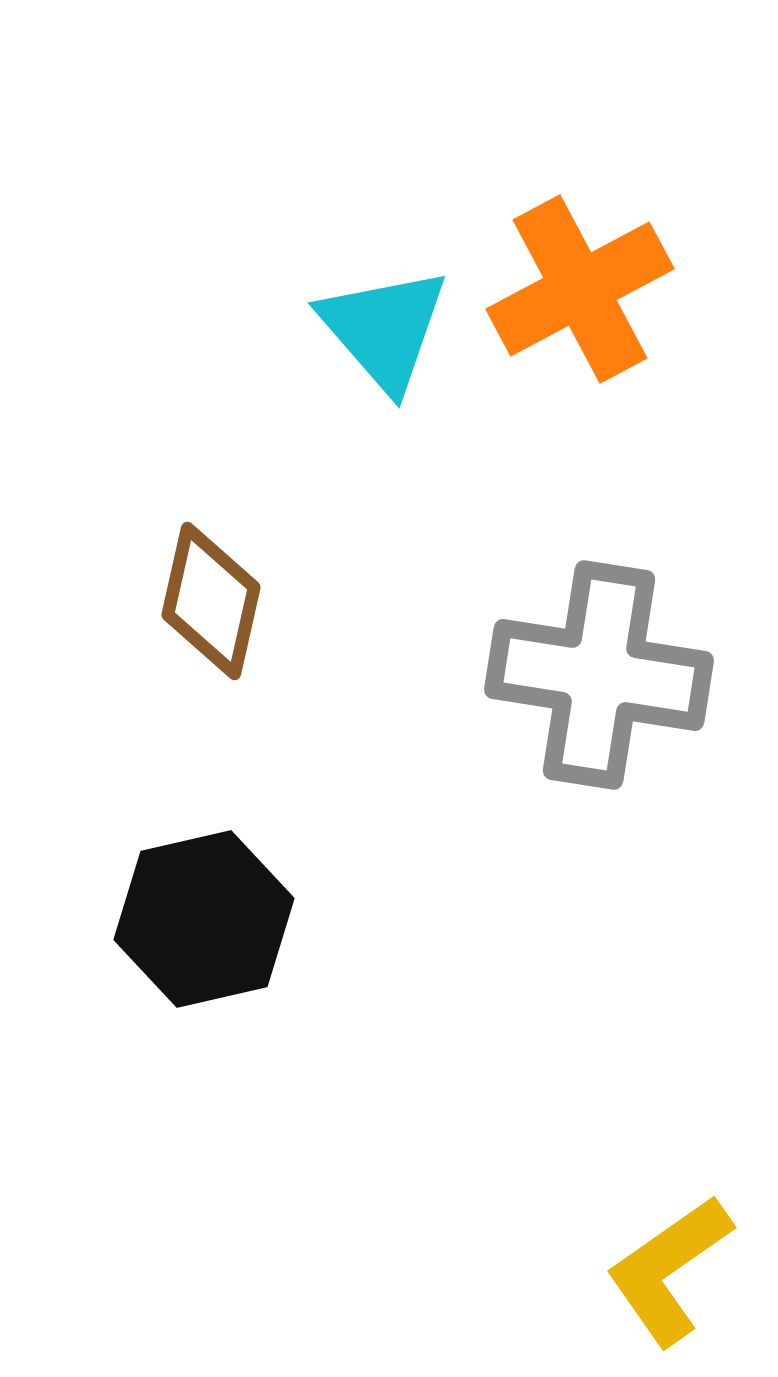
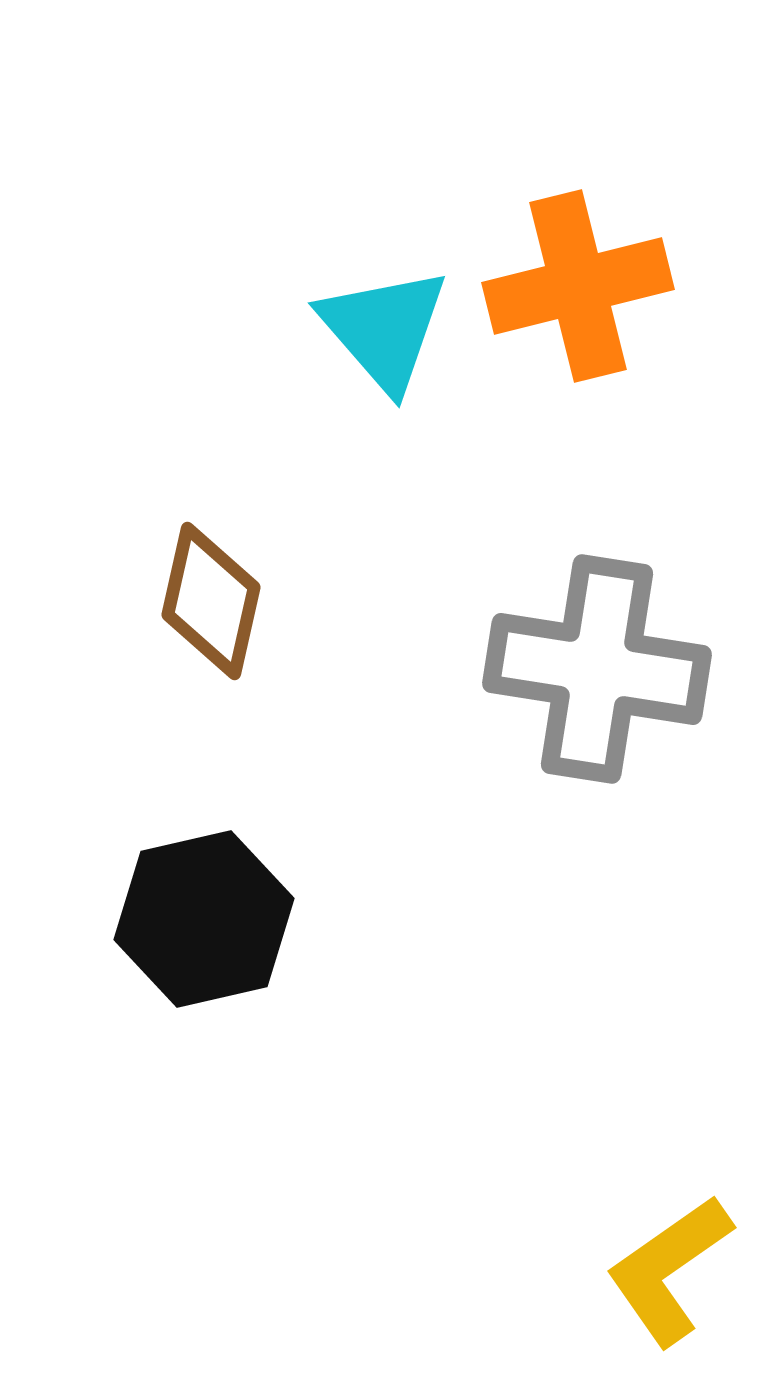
orange cross: moved 2 px left, 3 px up; rotated 14 degrees clockwise
gray cross: moved 2 px left, 6 px up
